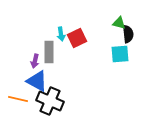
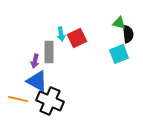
cyan square: moved 1 px left; rotated 18 degrees counterclockwise
